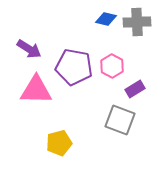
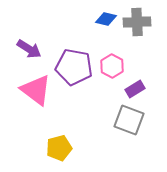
pink triangle: rotated 36 degrees clockwise
gray square: moved 9 px right
yellow pentagon: moved 5 px down
